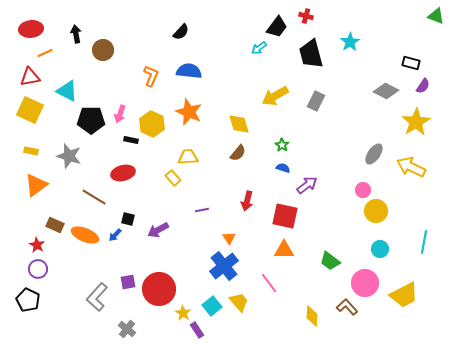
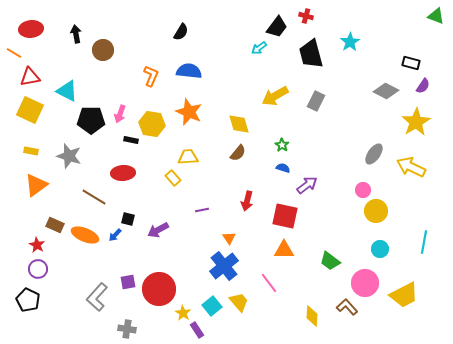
black semicircle at (181, 32): rotated 12 degrees counterclockwise
orange line at (45, 53): moved 31 px left; rotated 56 degrees clockwise
yellow hexagon at (152, 124): rotated 15 degrees counterclockwise
red ellipse at (123, 173): rotated 10 degrees clockwise
gray cross at (127, 329): rotated 30 degrees counterclockwise
